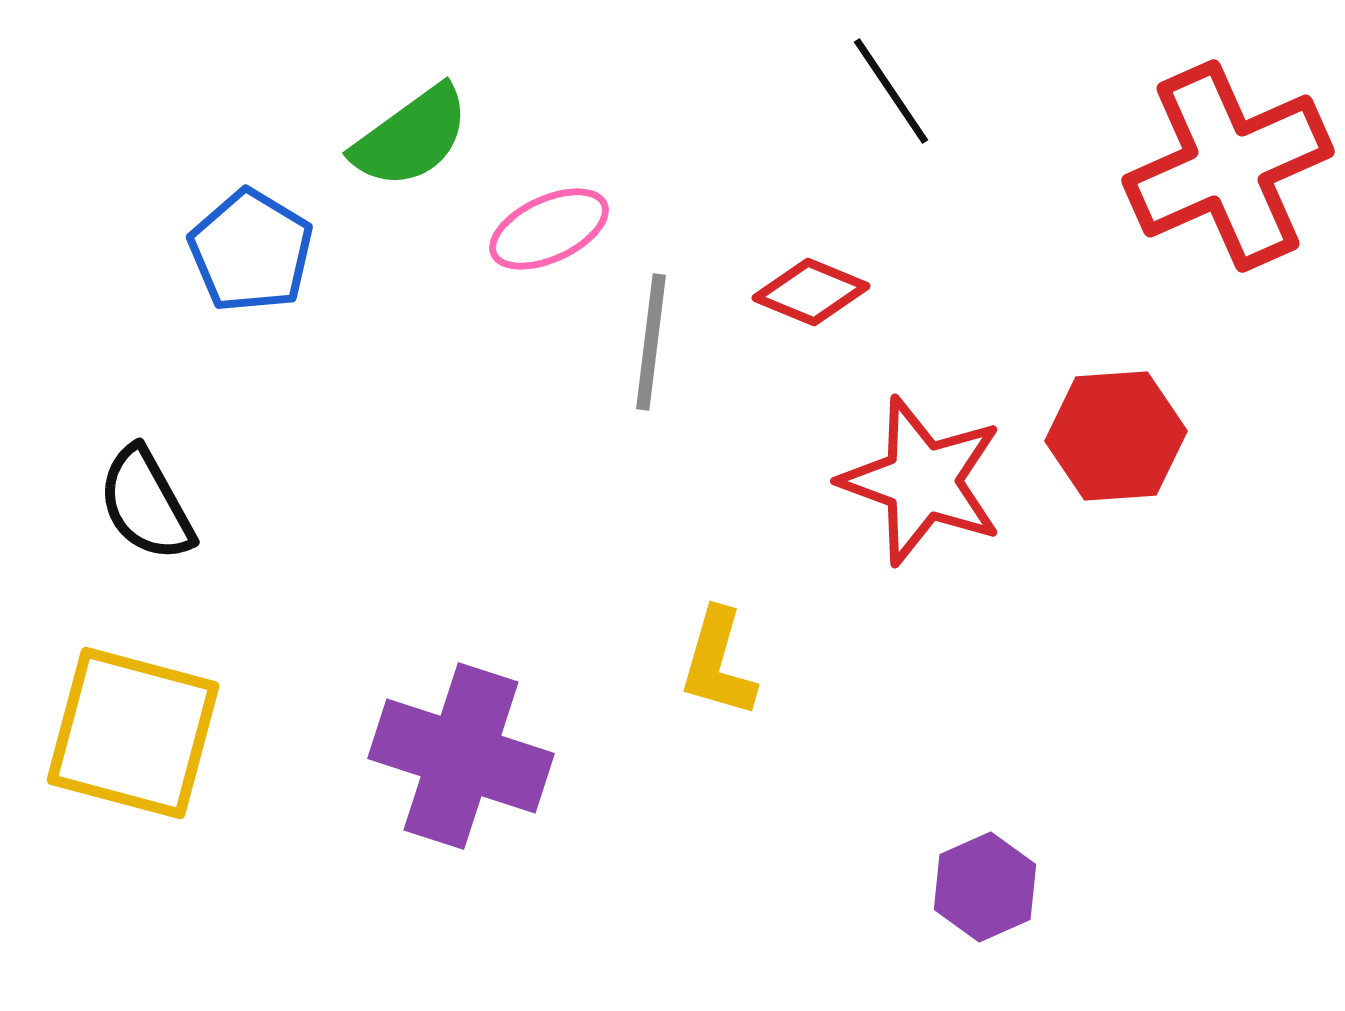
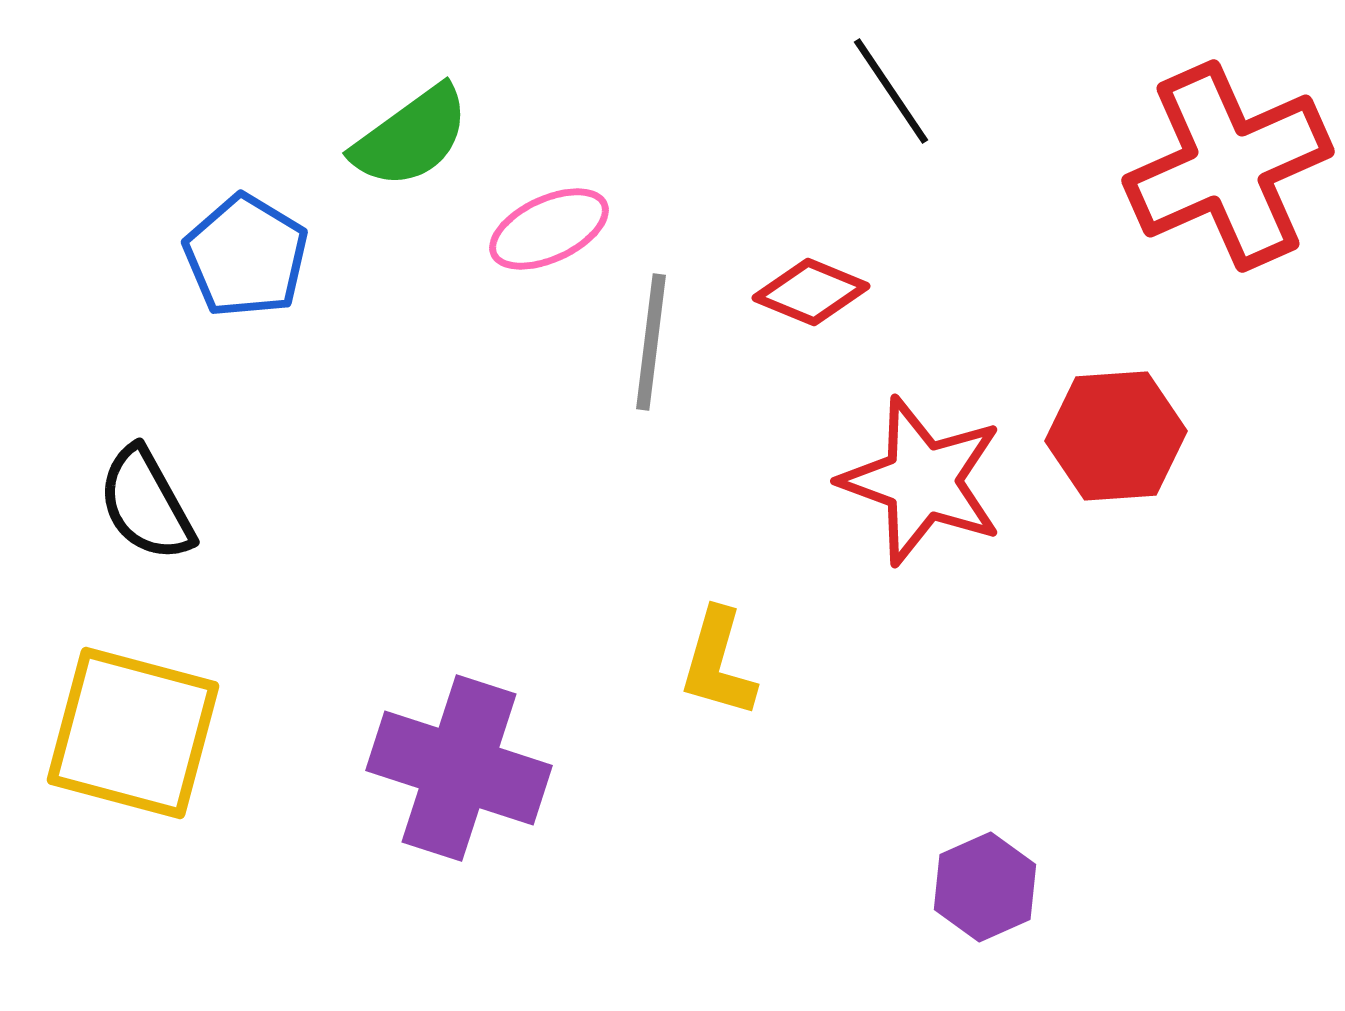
blue pentagon: moved 5 px left, 5 px down
purple cross: moved 2 px left, 12 px down
